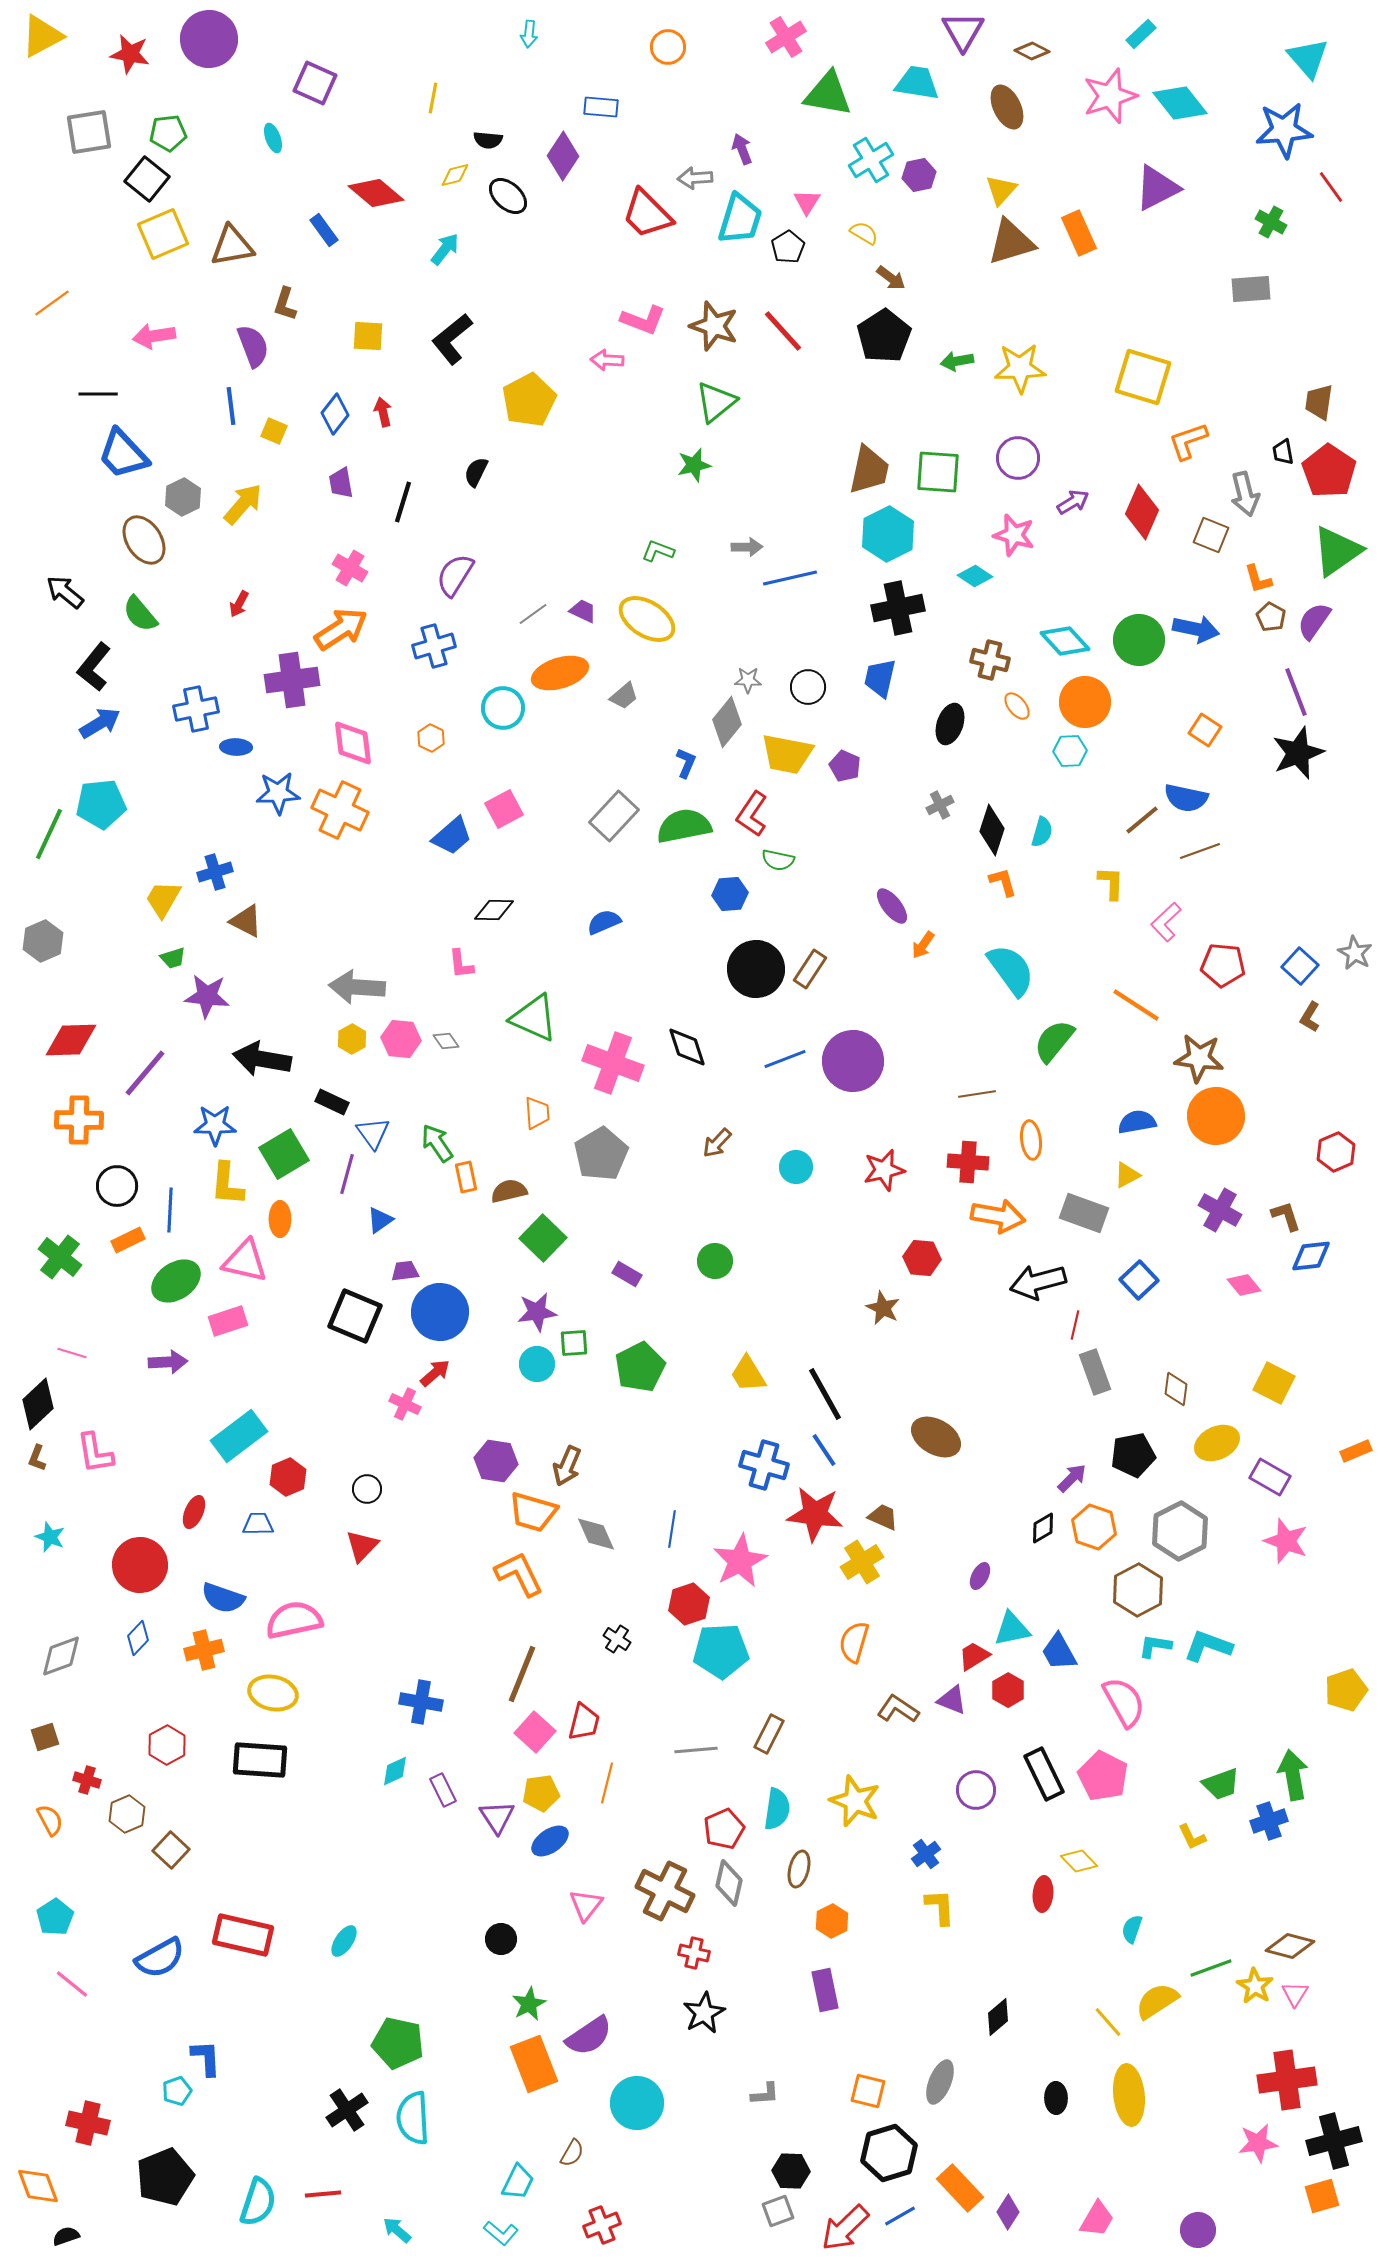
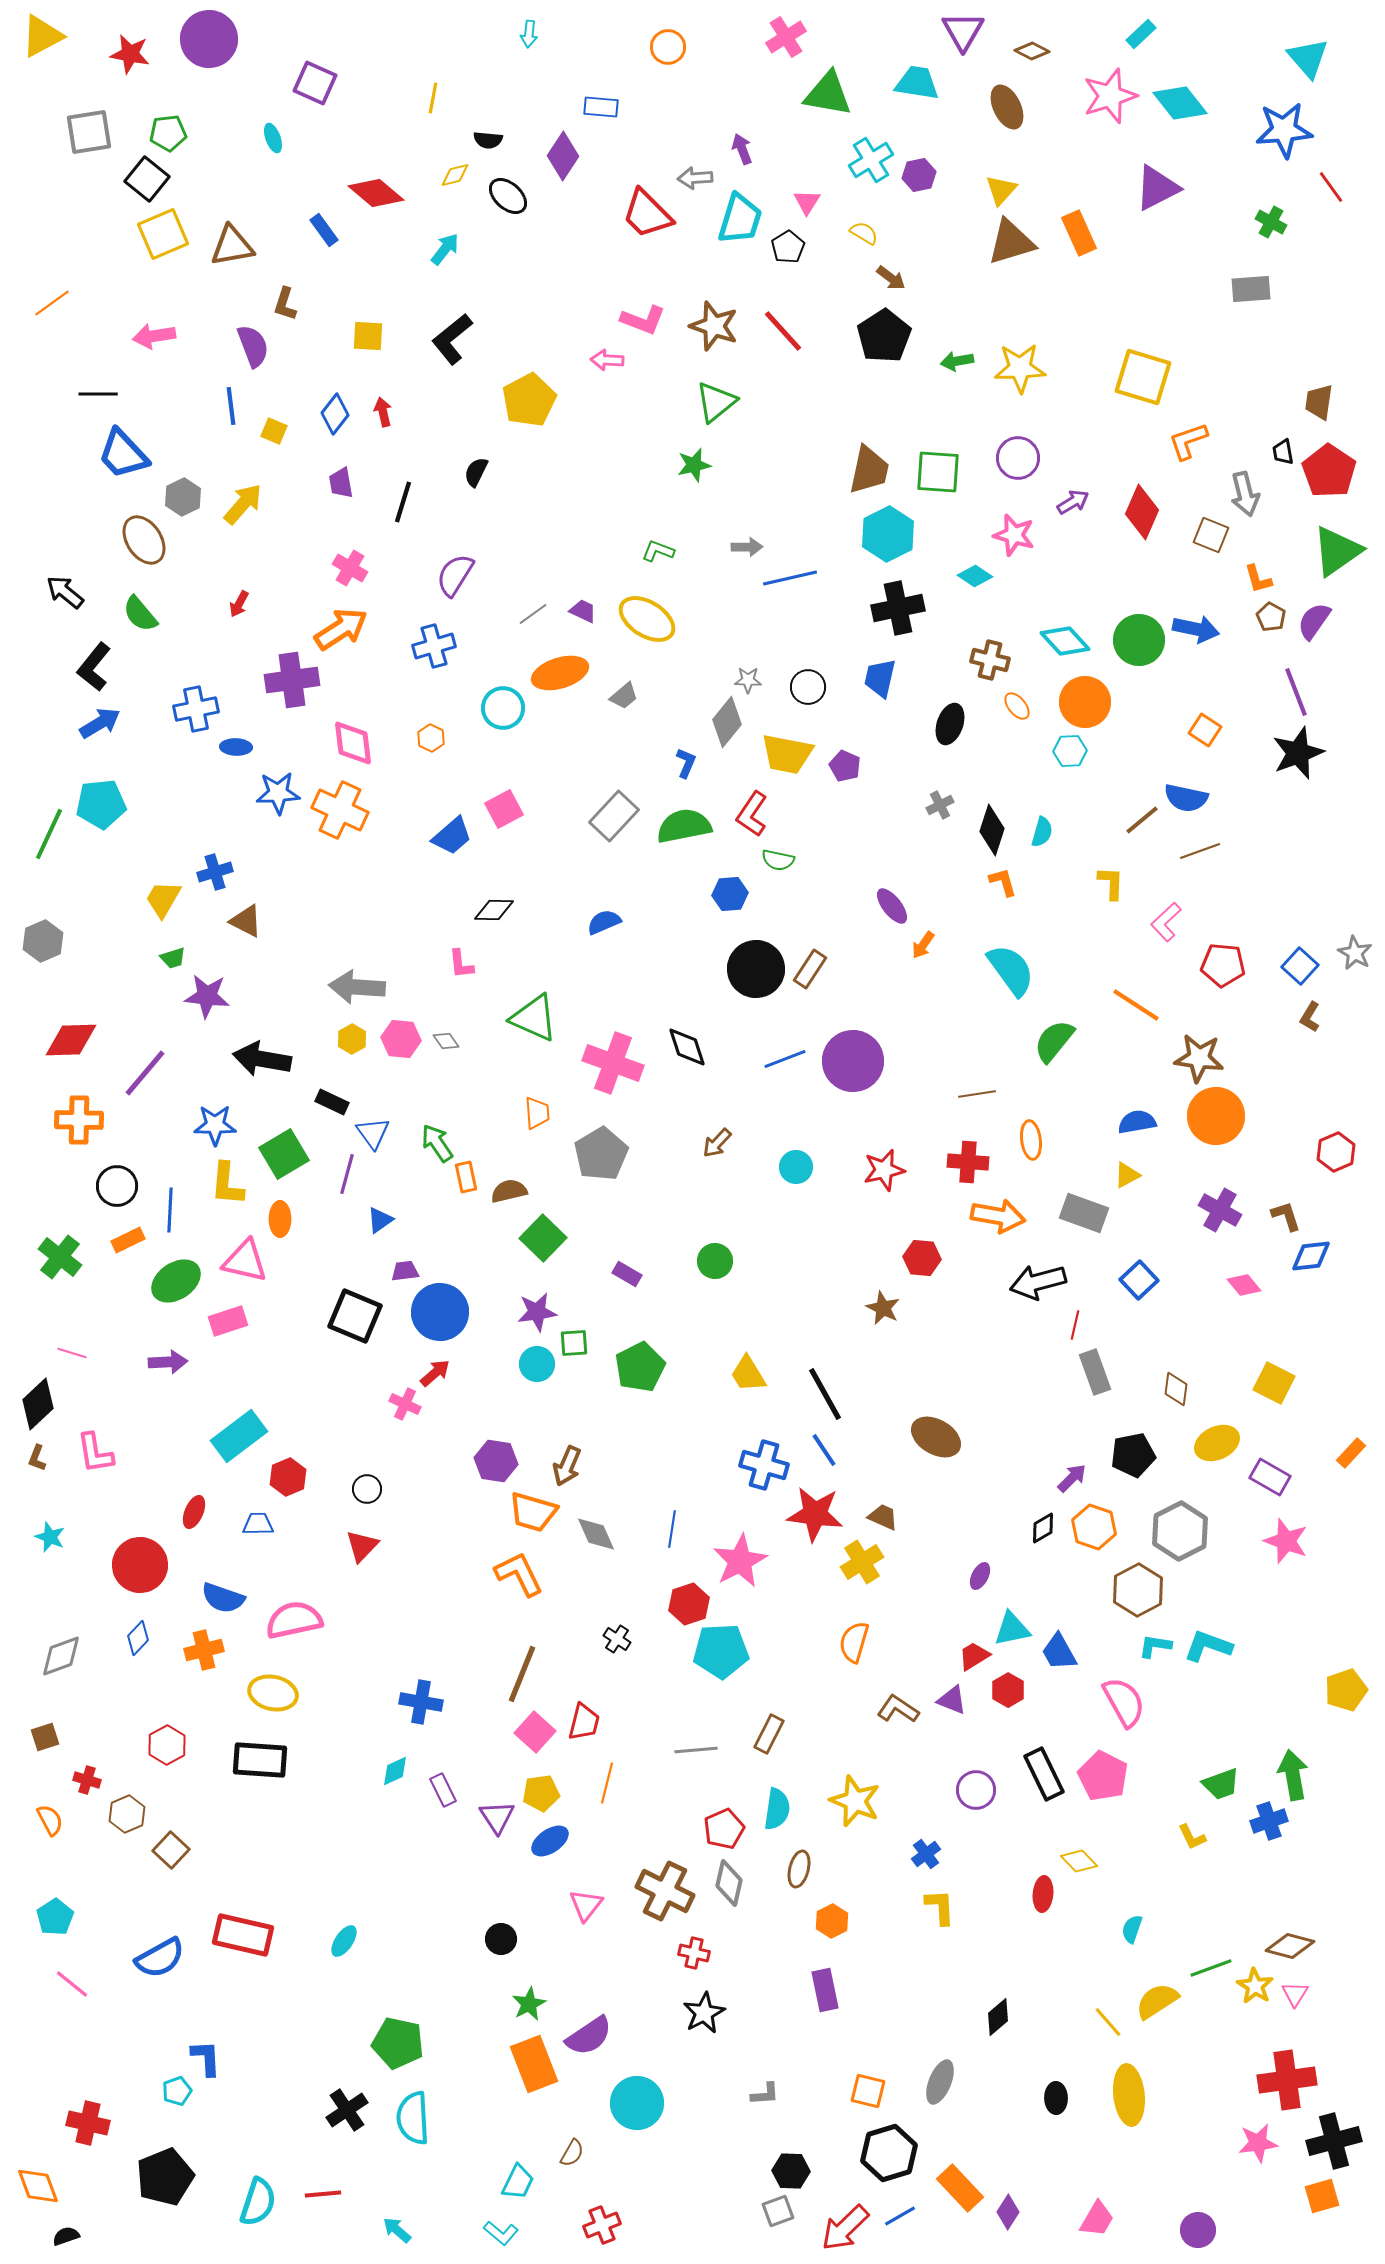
orange rectangle at (1356, 1451): moved 5 px left, 2 px down; rotated 24 degrees counterclockwise
